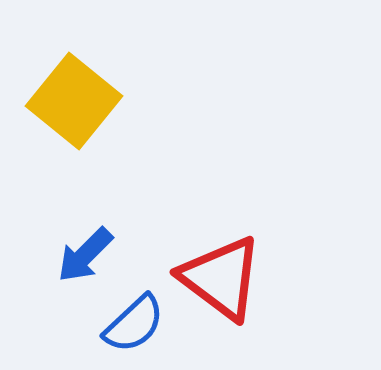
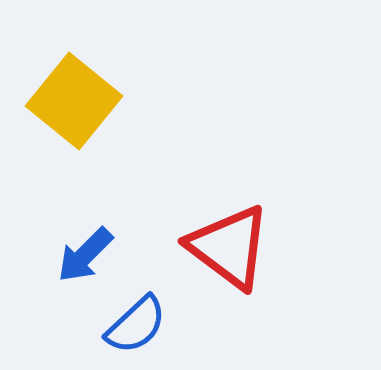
red triangle: moved 8 px right, 31 px up
blue semicircle: moved 2 px right, 1 px down
